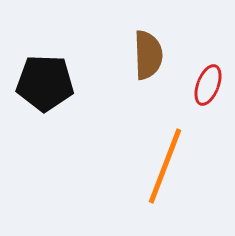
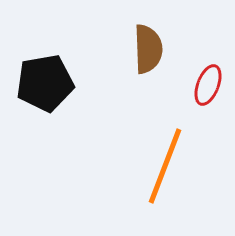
brown semicircle: moved 6 px up
black pentagon: rotated 12 degrees counterclockwise
